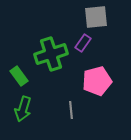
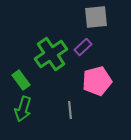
purple rectangle: moved 4 px down; rotated 12 degrees clockwise
green cross: rotated 16 degrees counterclockwise
green rectangle: moved 2 px right, 4 px down
gray line: moved 1 px left
